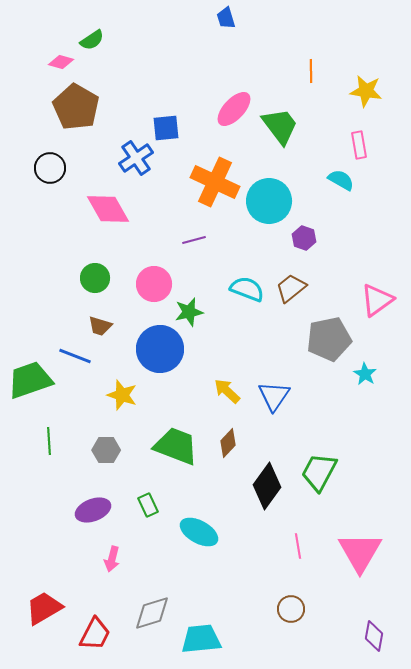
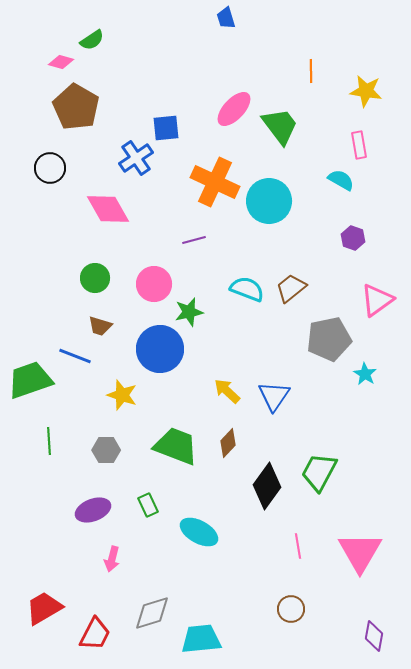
purple hexagon at (304, 238): moved 49 px right
